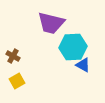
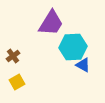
purple trapezoid: rotated 72 degrees counterclockwise
brown cross: rotated 24 degrees clockwise
yellow square: moved 1 px down
